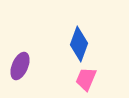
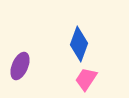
pink trapezoid: rotated 10 degrees clockwise
